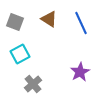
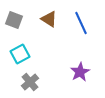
gray square: moved 1 px left, 2 px up
gray cross: moved 3 px left, 2 px up
